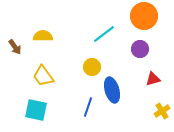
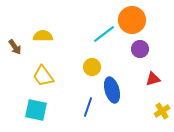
orange circle: moved 12 px left, 4 px down
